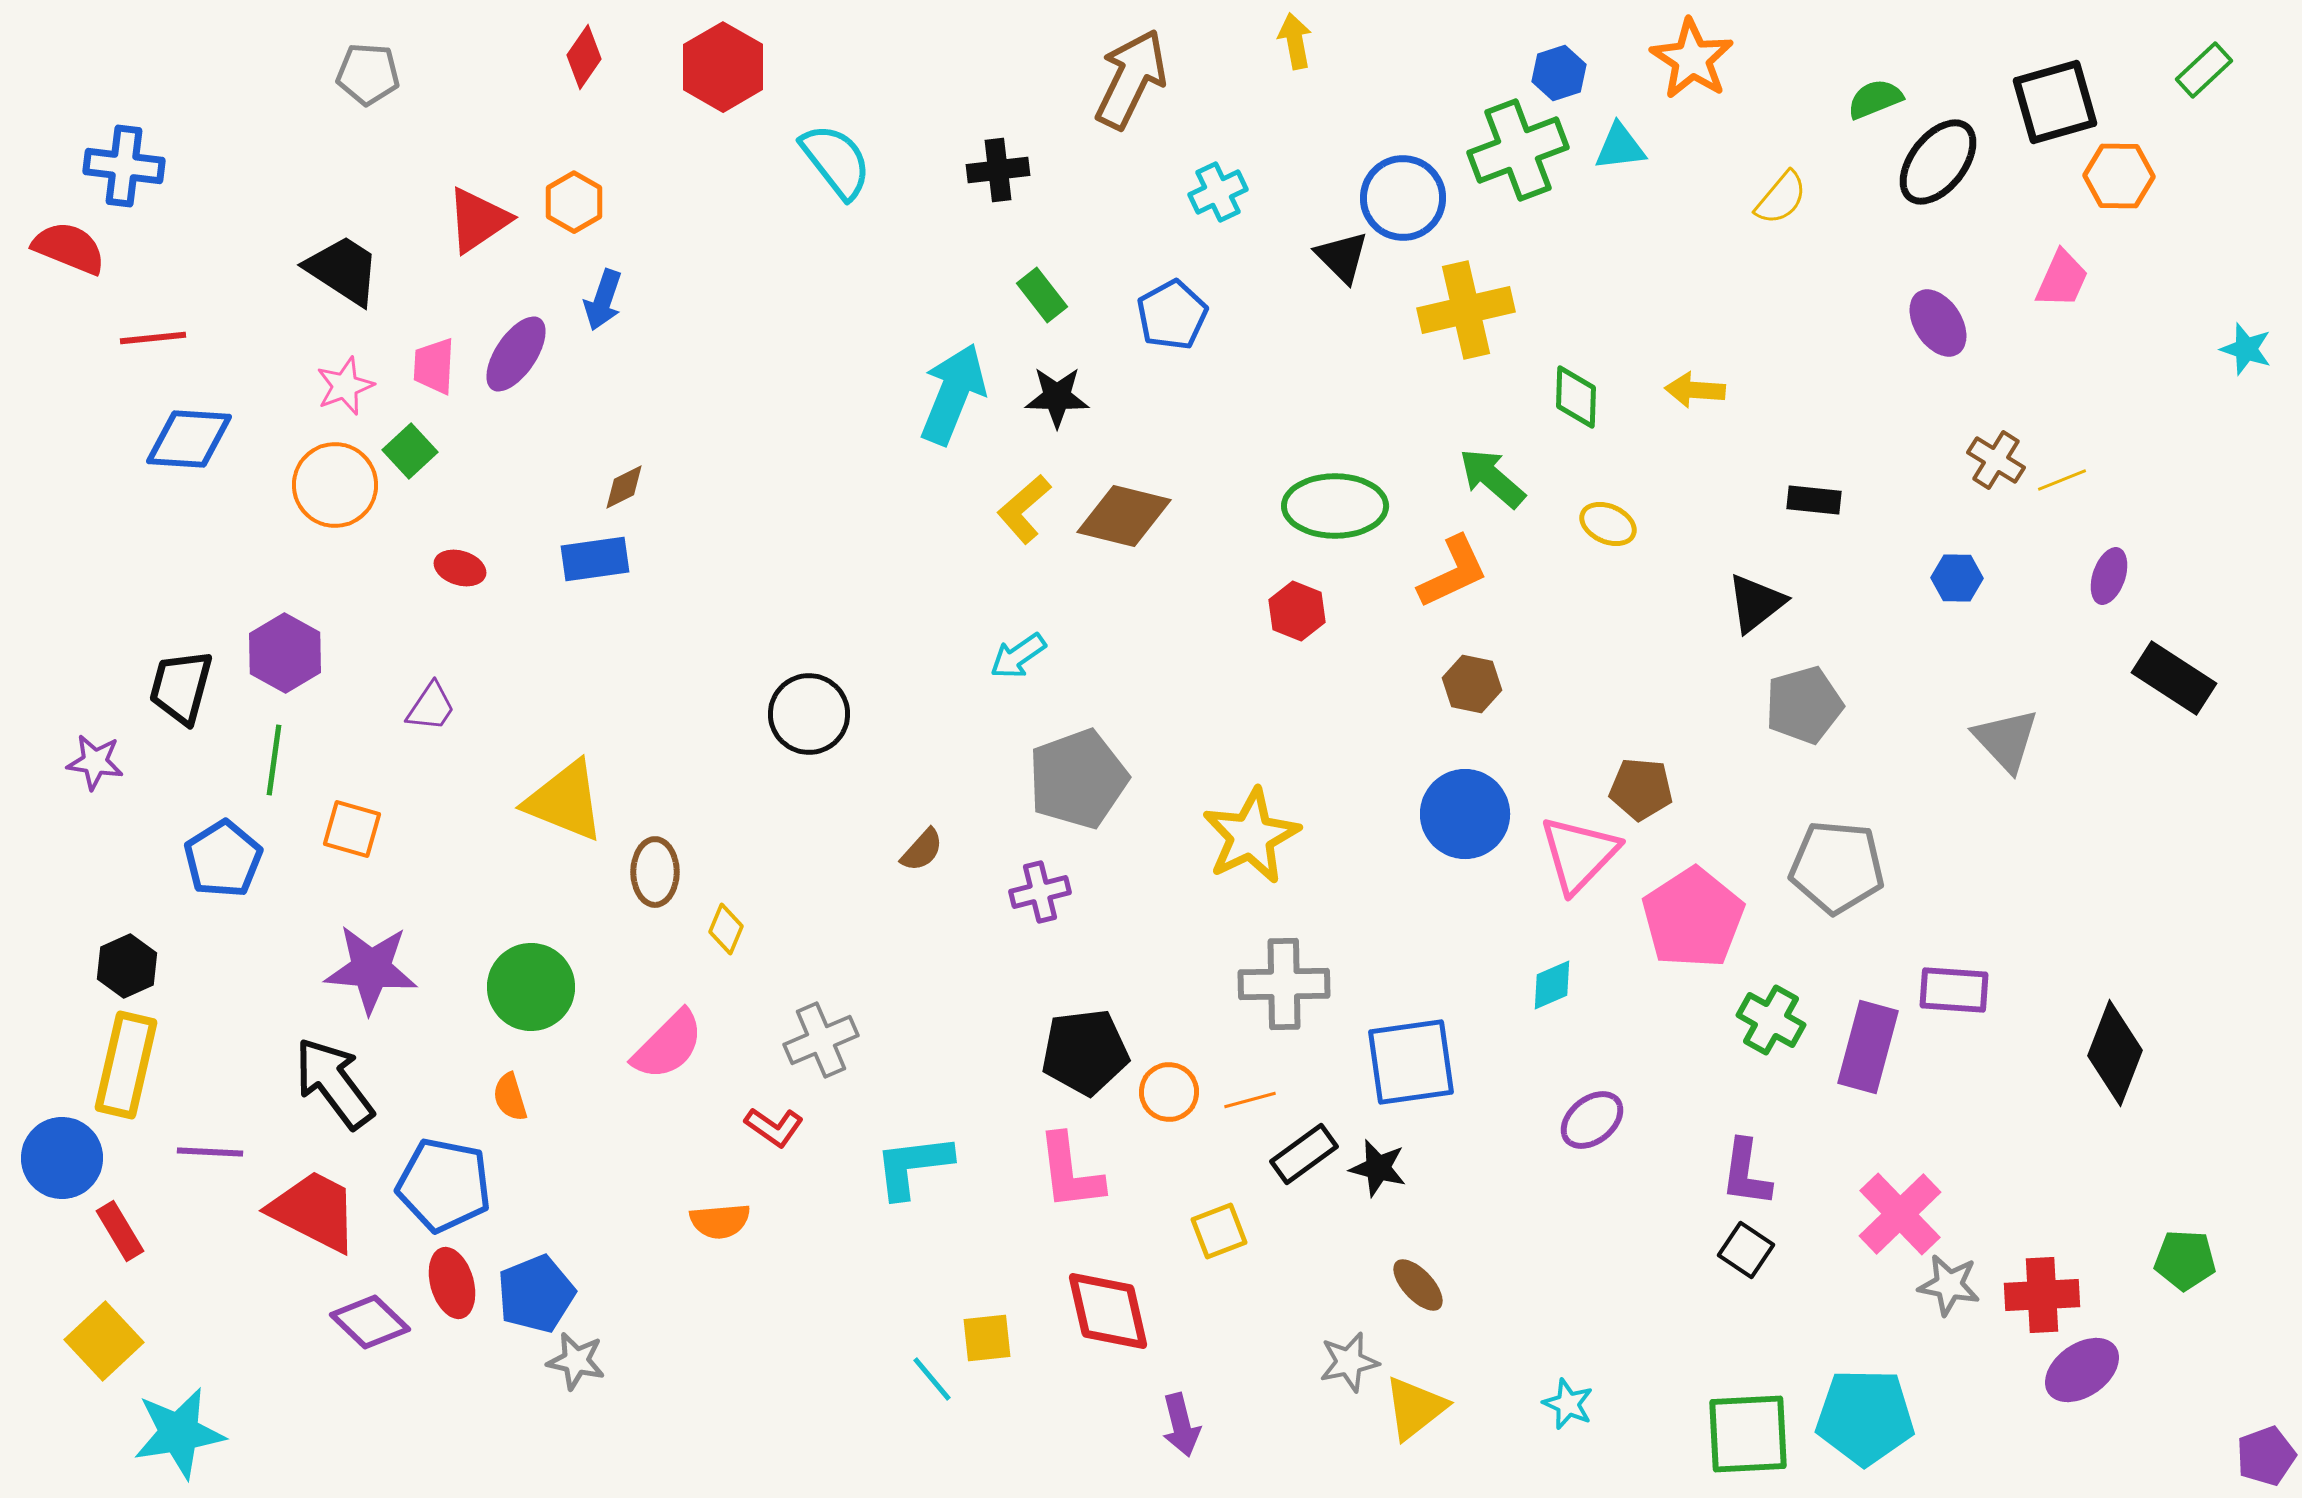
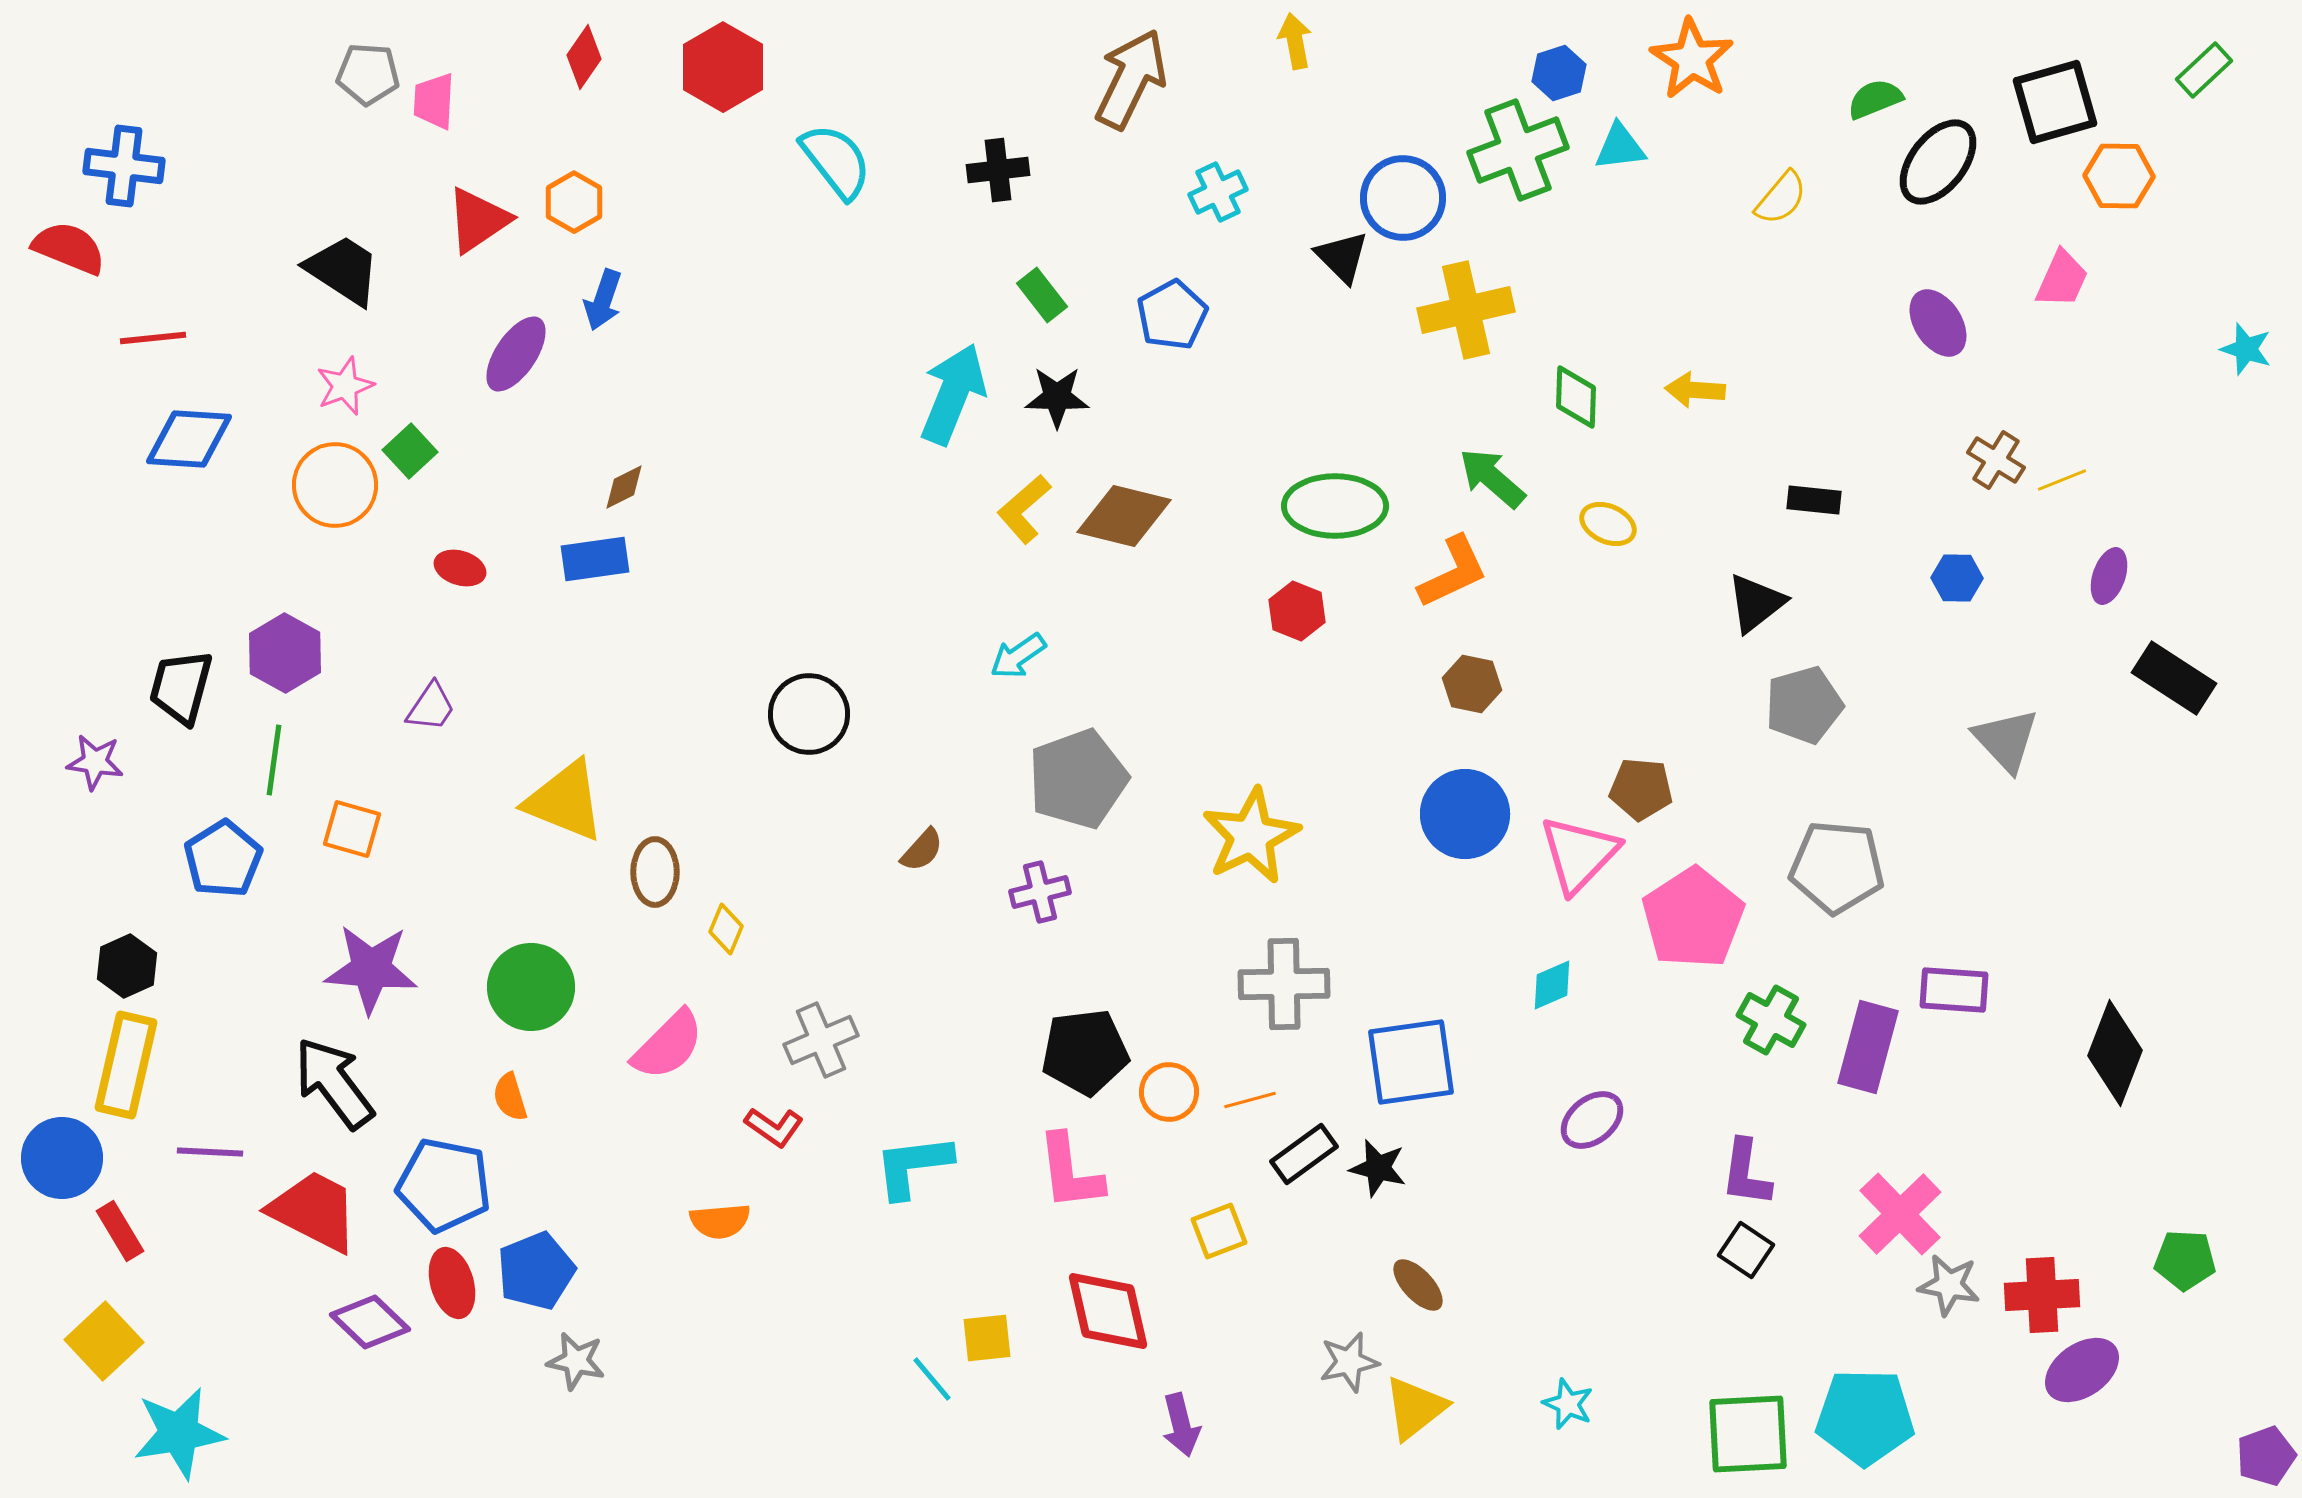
pink trapezoid at (434, 366): moved 265 px up
blue pentagon at (536, 1294): moved 23 px up
